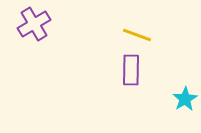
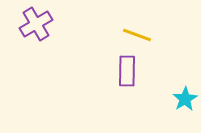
purple cross: moved 2 px right
purple rectangle: moved 4 px left, 1 px down
